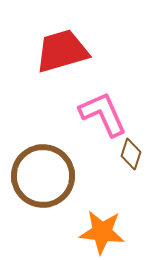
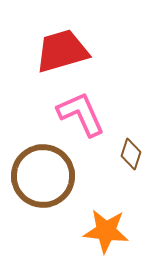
pink L-shape: moved 22 px left
orange star: moved 4 px right, 1 px up
